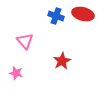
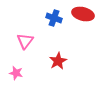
blue cross: moved 2 px left, 2 px down
pink triangle: rotated 18 degrees clockwise
red star: moved 4 px left
